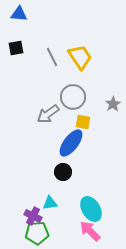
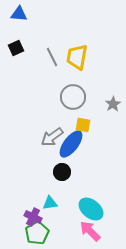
black square: rotated 14 degrees counterclockwise
yellow trapezoid: moved 3 px left; rotated 136 degrees counterclockwise
gray arrow: moved 4 px right, 23 px down
yellow square: moved 3 px down
blue ellipse: moved 1 px down
black circle: moved 1 px left
cyan ellipse: rotated 20 degrees counterclockwise
purple cross: moved 1 px down
green pentagon: rotated 25 degrees counterclockwise
